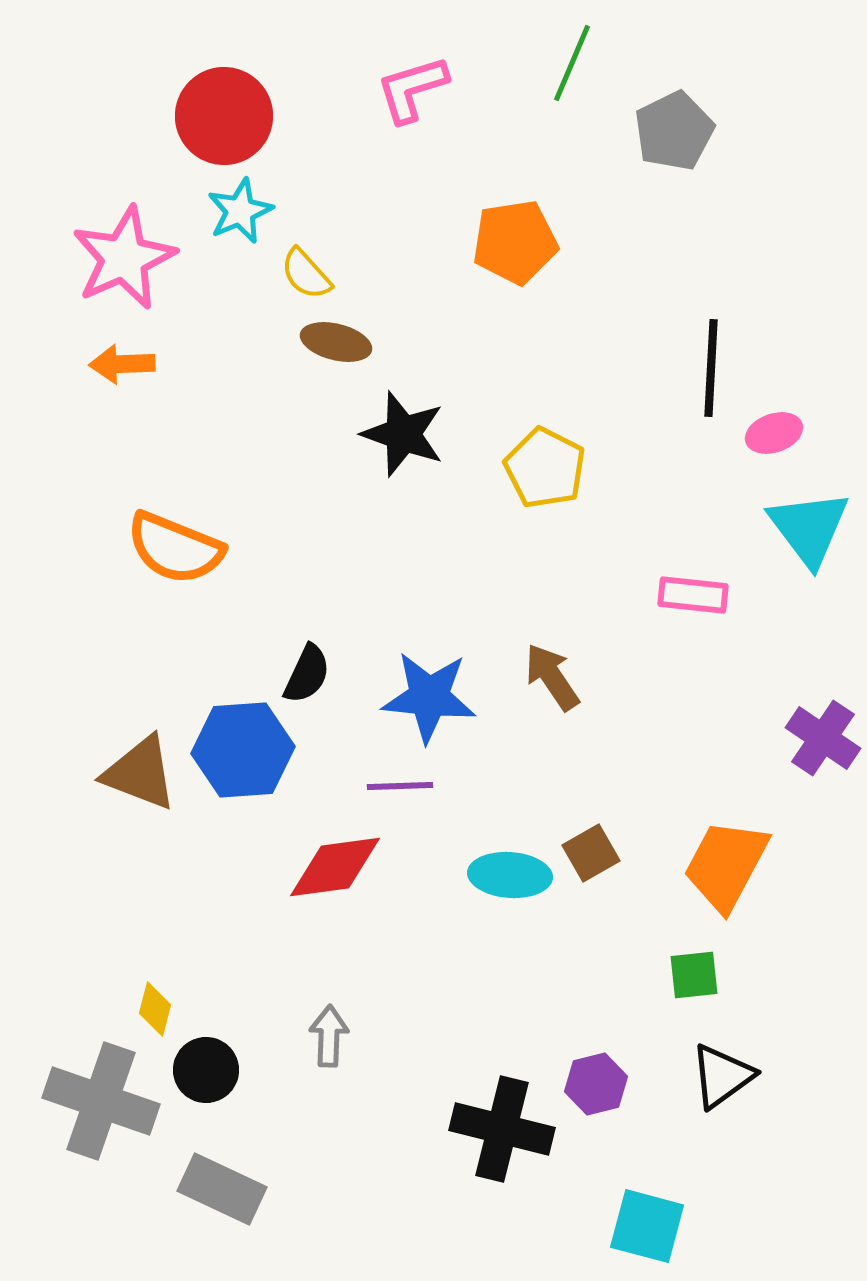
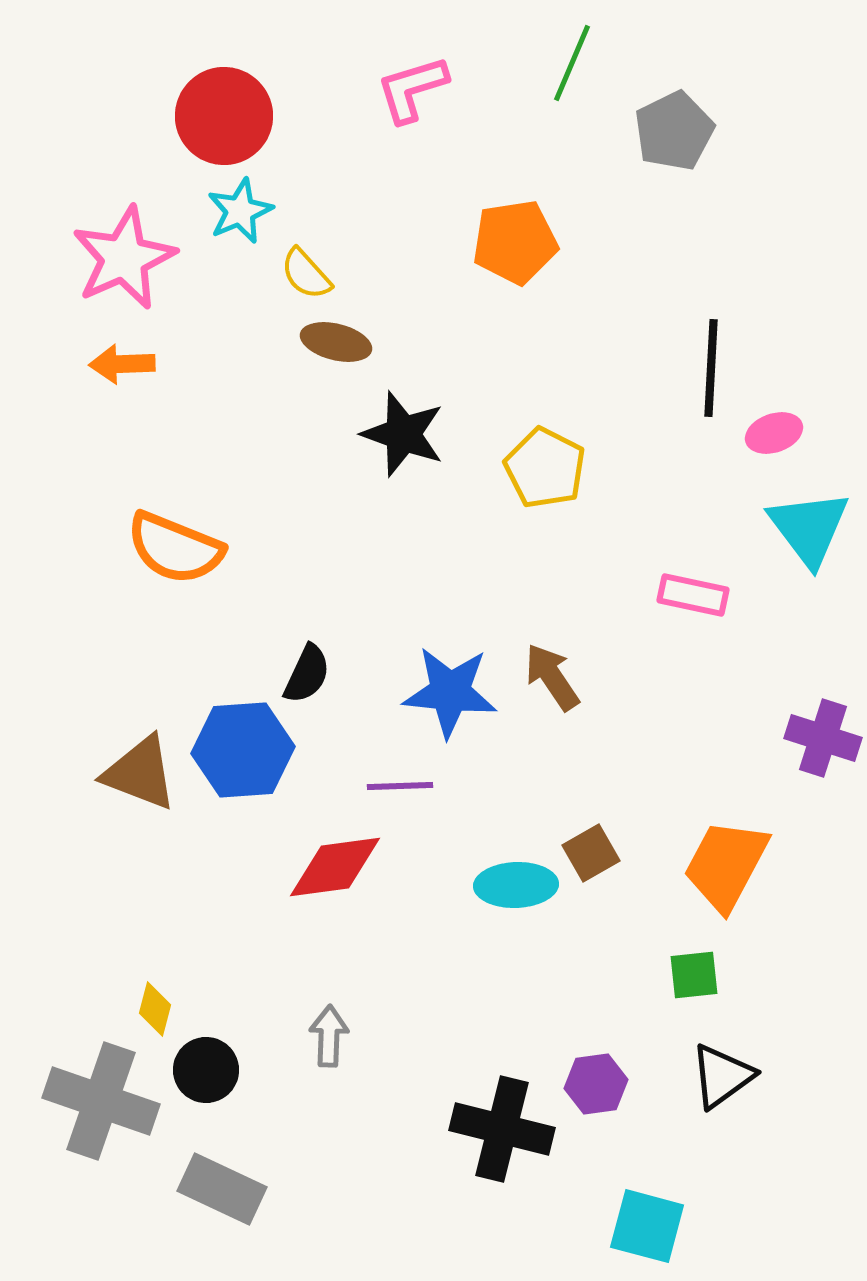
pink rectangle: rotated 6 degrees clockwise
blue star: moved 21 px right, 5 px up
purple cross: rotated 16 degrees counterclockwise
cyan ellipse: moved 6 px right, 10 px down; rotated 6 degrees counterclockwise
purple hexagon: rotated 6 degrees clockwise
